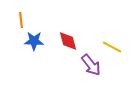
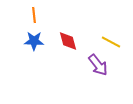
orange line: moved 13 px right, 5 px up
yellow line: moved 1 px left, 5 px up
purple arrow: moved 7 px right
